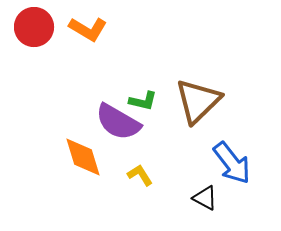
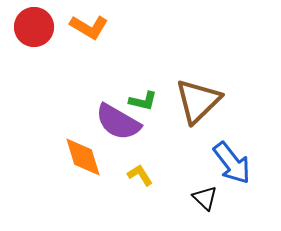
orange L-shape: moved 1 px right, 2 px up
black triangle: rotated 16 degrees clockwise
